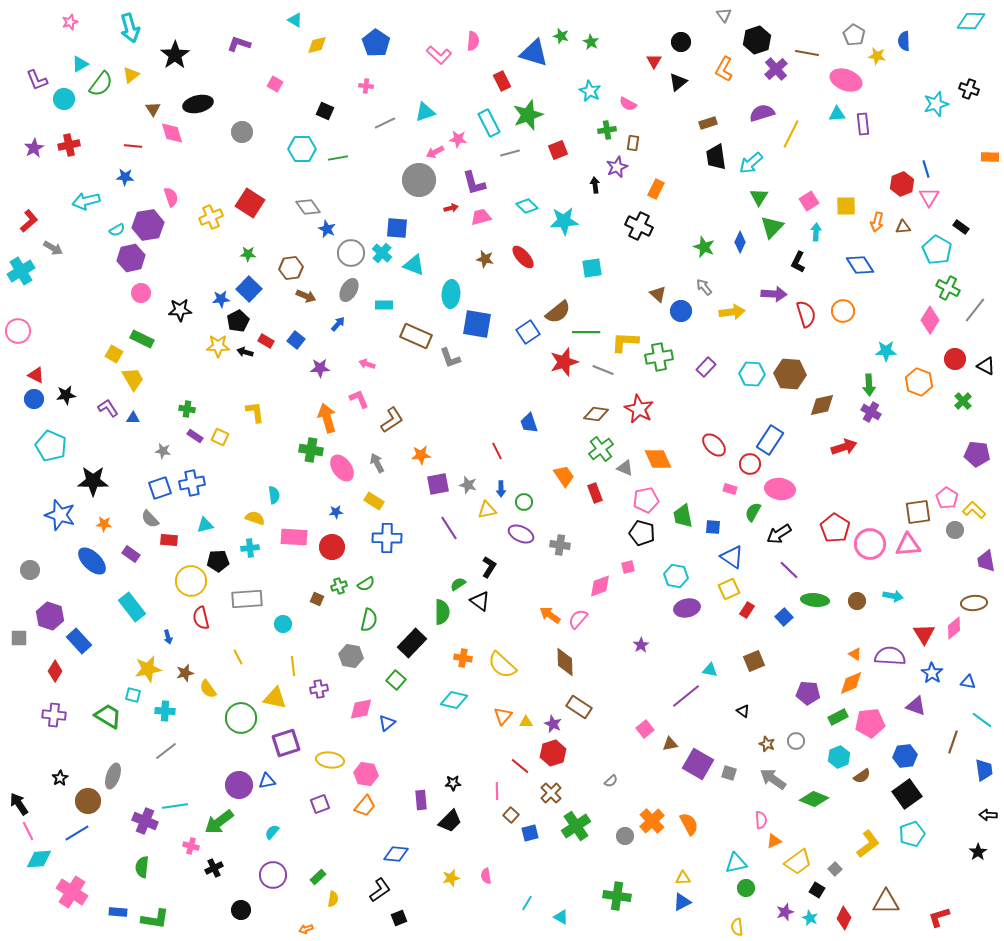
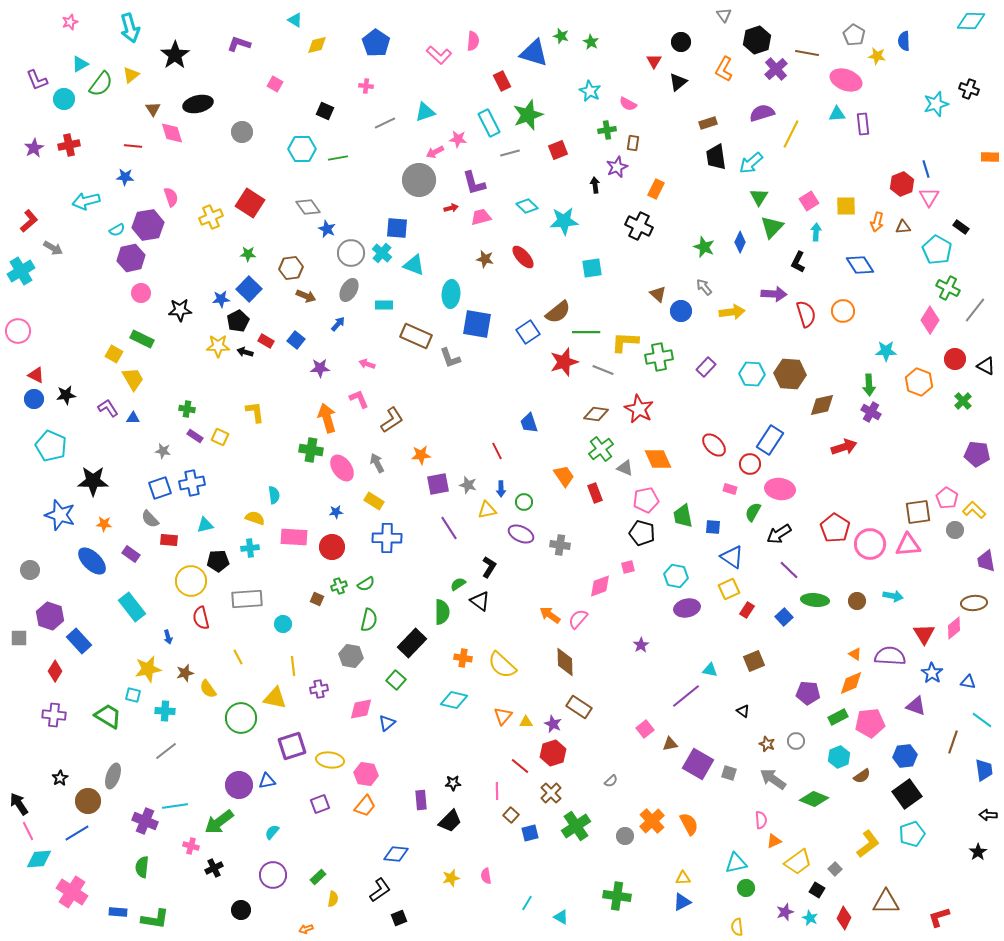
purple square at (286, 743): moved 6 px right, 3 px down
